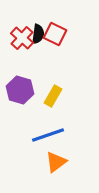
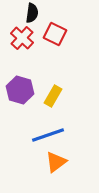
black semicircle: moved 6 px left, 21 px up
